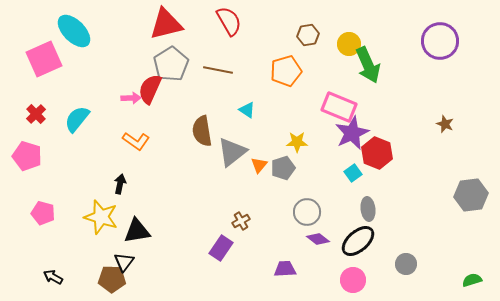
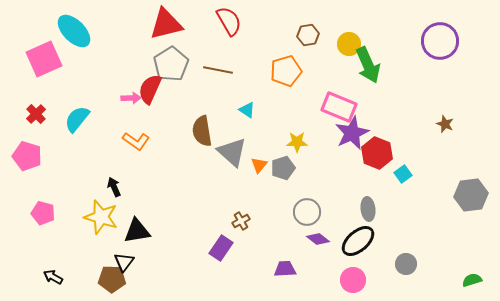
gray triangle at (232, 152): rotated 40 degrees counterclockwise
cyan square at (353, 173): moved 50 px right, 1 px down
black arrow at (120, 184): moved 6 px left, 3 px down; rotated 36 degrees counterclockwise
